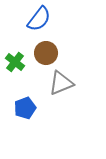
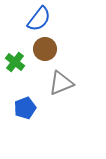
brown circle: moved 1 px left, 4 px up
